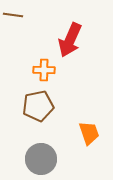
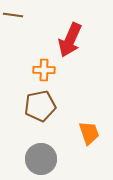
brown pentagon: moved 2 px right
